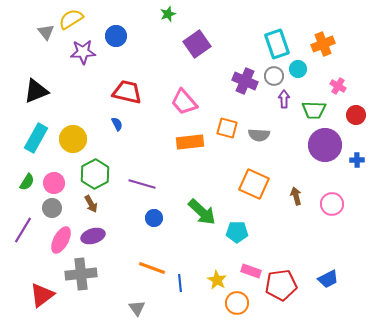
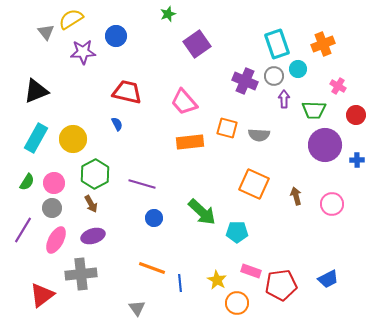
pink ellipse at (61, 240): moved 5 px left
